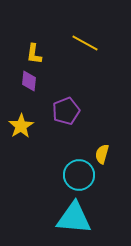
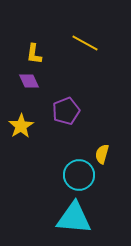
purple diamond: rotated 30 degrees counterclockwise
